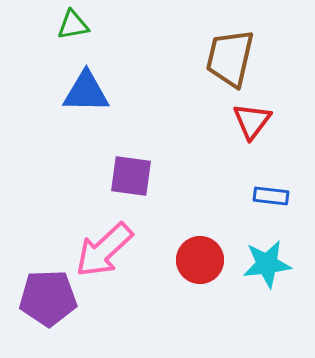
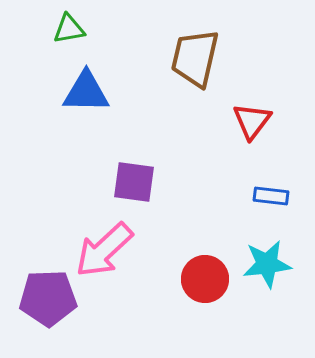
green triangle: moved 4 px left, 4 px down
brown trapezoid: moved 35 px left
purple square: moved 3 px right, 6 px down
red circle: moved 5 px right, 19 px down
